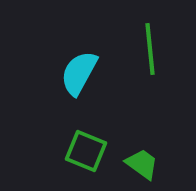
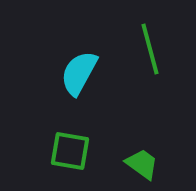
green line: rotated 9 degrees counterclockwise
green square: moved 16 px left; rotated 12 degrees counterclockwise
